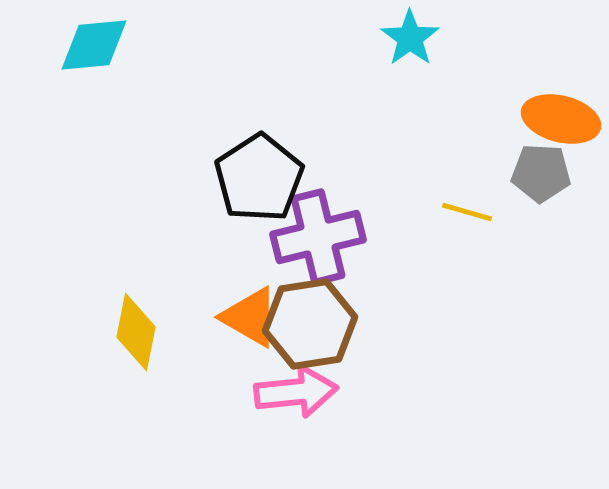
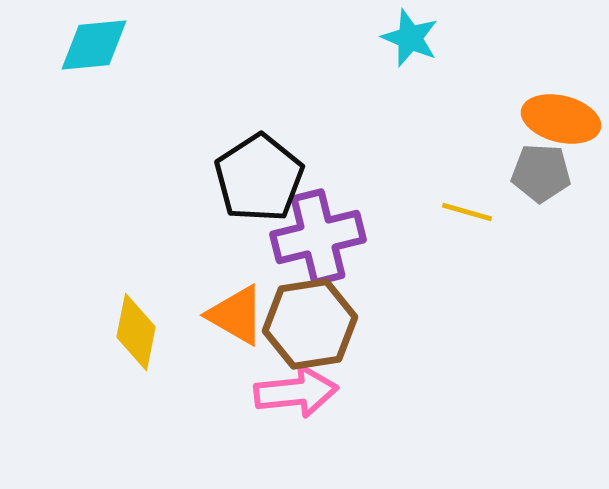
cyan star: rotated 14 degrees counterclockwise
orange triangle: moved 14 px left, 2 px up
